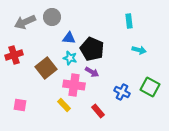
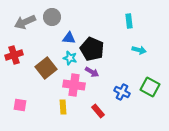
yellow rectangle: moved 1 px left, 2 px down; rotated 40 degrees clockwise
